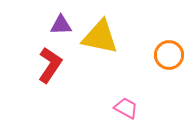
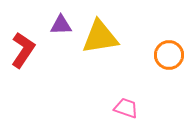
yellow triangle: rotated 21 degrees counterclockwise
red L-shape: moved 27 px left, 15 px up
pink trapezoid: rotated 10 degrees counterclockwise
